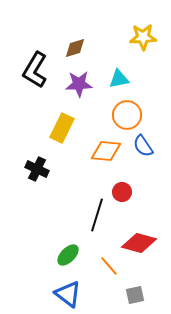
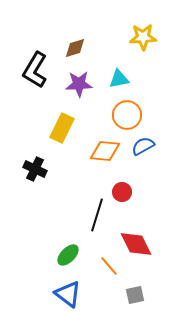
blue semicircle: rotated 95 degrees clockwise
orange diamond: moved 1 px left
black cross: moved 2 px left
red diamond: moved 3 px left, 1 px down; rotated 48 degrees clockwise
